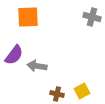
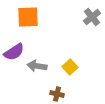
gray cross: rotated 36 degrees clockwise
purple semicircle: moved 3 px up; rotated 20 degrees clockwise
yellow square: moved 12 px left, 24 px up; rotated 14 degrees counterclockwise
